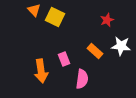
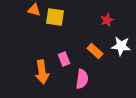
orange triangle: rotated 32 degrees counterclockwise
yellow square: rotated 18 degrees counterclockwise
orange arrow: moved 1 px right, 1 px down
